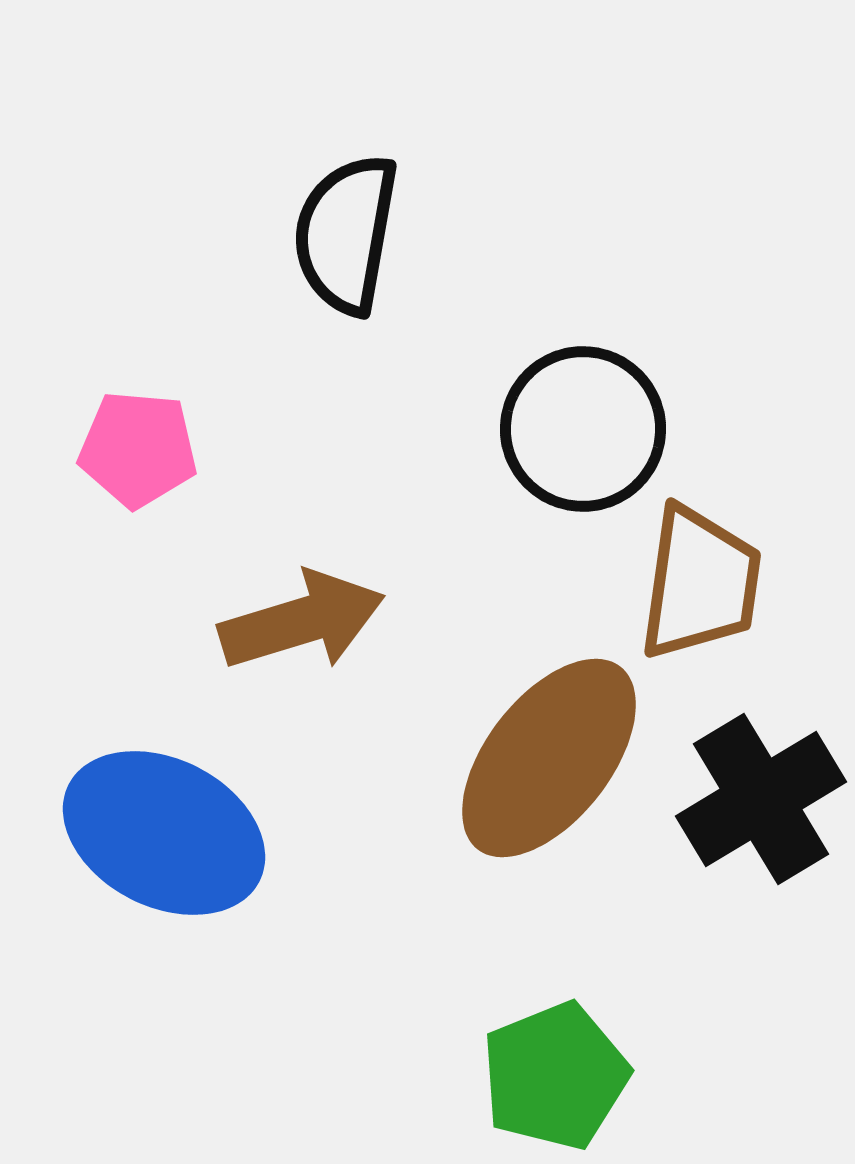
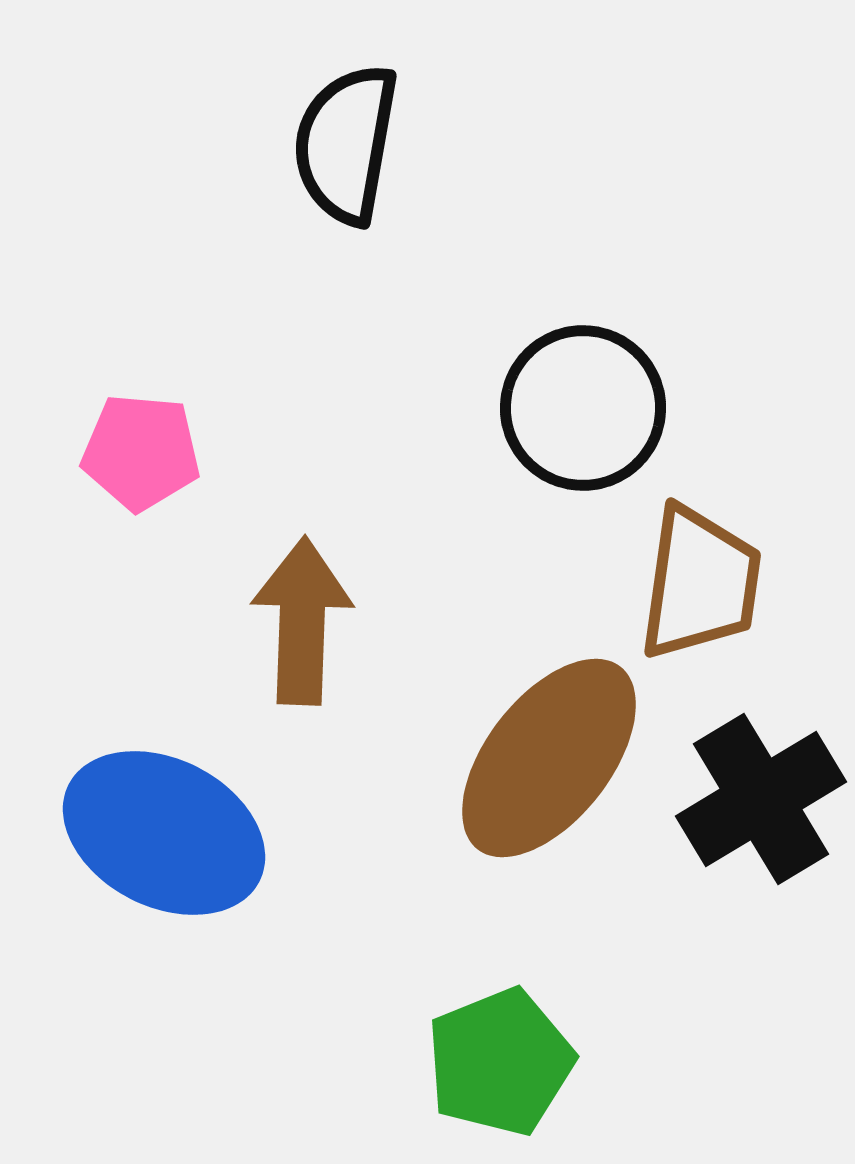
black semicircle: moved 90 px up
black circle: moved 21 px up
pink pentagon: moved 3 px right, 3 px down
brown arrow: rotated 71 degrees counterclockwise
green pentagon: moved 55 px left, 14 px up
